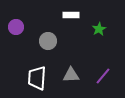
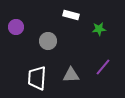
white rectangle: rotated 14 degrees clockwise
green star: rotated 24 degrees clockwise
purple line: moved 9 px up
